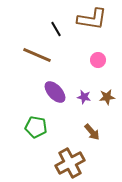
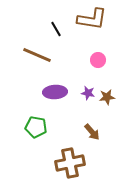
purple ellipse: rotated 50 degrees counterclockwise
purple star: moved 4 px right, 4 px up
brown cross: rotated 16 degrees clockwise
